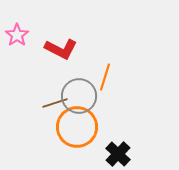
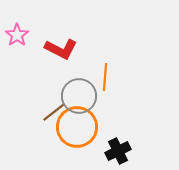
orange line: rotated 12 degrees counterclockwise
brown line: moved 1 px left, 9 px down; rotated 20 degrees counterclockwise
black cross: moved 3 px up; rotated 20 degrees clockwise
